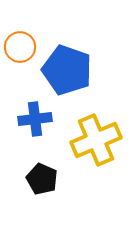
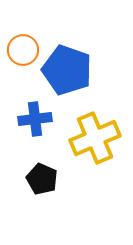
orange circle: moved 3 px right, 3 px down
yellow cross: moved 1 px left, 2 px up
